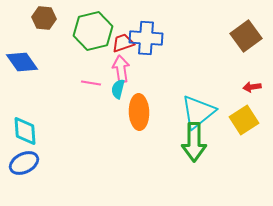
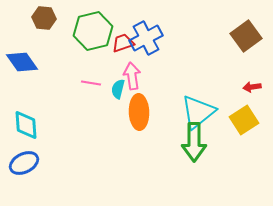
blue cross: rotated 32 degrees counterclockwise
pink arrow: moved 11 px right, 7 px down
cyan diamond: moved 1 px right, 6 px up
